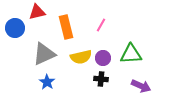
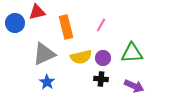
blue circle: moved 5 px up
green triangle: moved 1 px right, 1 px up
purple arrow: moved 7 px left
